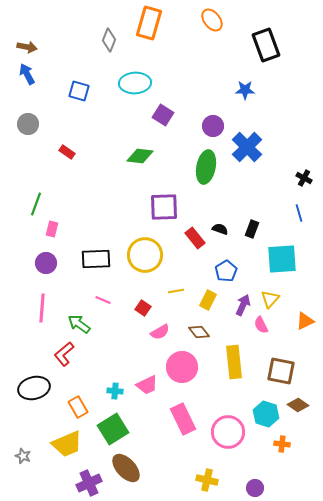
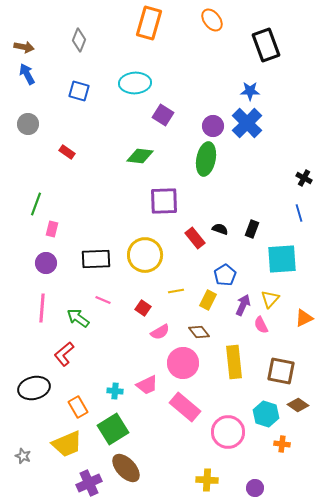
gray diamond at (109, 40): moved 30 px left
brown arrow at (27, 47): moved 3 px left
blue star at (245, 90): moved 5 px right, 1 px down
blue cross at (247, 147): moved 24 px up
green ellipse at (206, 167): moved 8 px up
purple square at (164, 207): moved 6 px up
blue pentagon at (226, 271): moved 1 px left, 4 px down
orange triangle at (305, 321): moved 1 px left, 3 px up
green arrow at (79, 324): moved 1 px left, 6 px up
pink circle at (182, 367): moved 1 px right, 4 px up
pink rectangle at (183, 419): moved 2 px right, 12 px up; rotated 24 degrees counterclockwise
yellow cross at (207, 480): rotated 10 degrees counterclockwise
